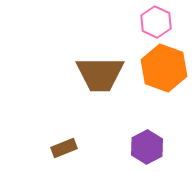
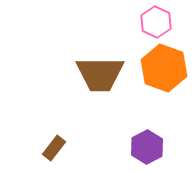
brown rectangle: moved 10 px left; rotated 30 degrees counterclockwise
